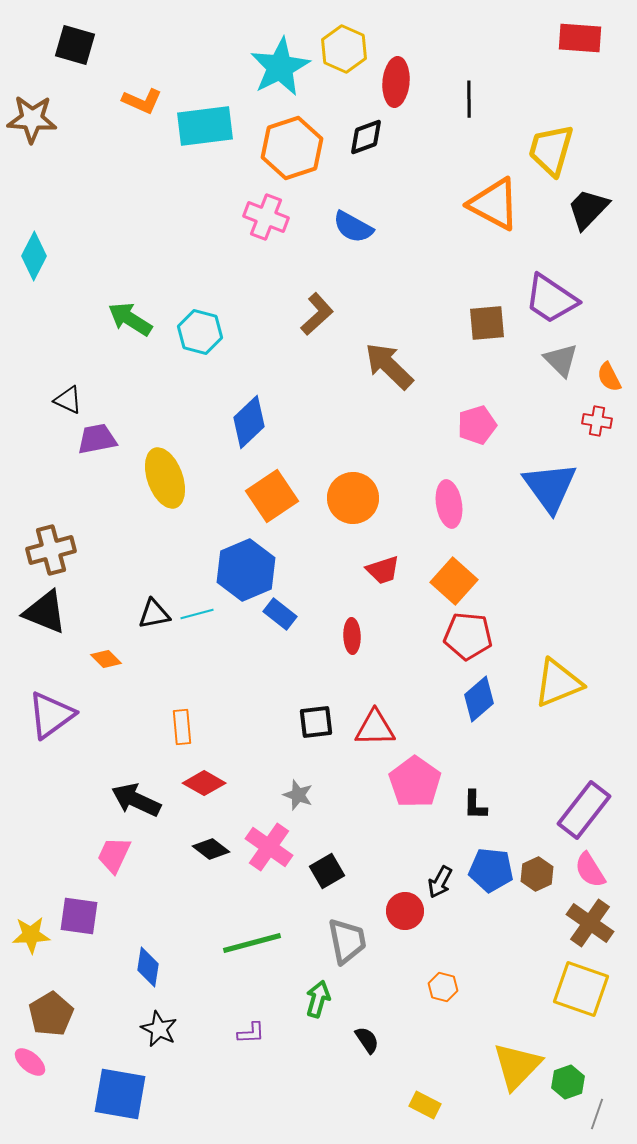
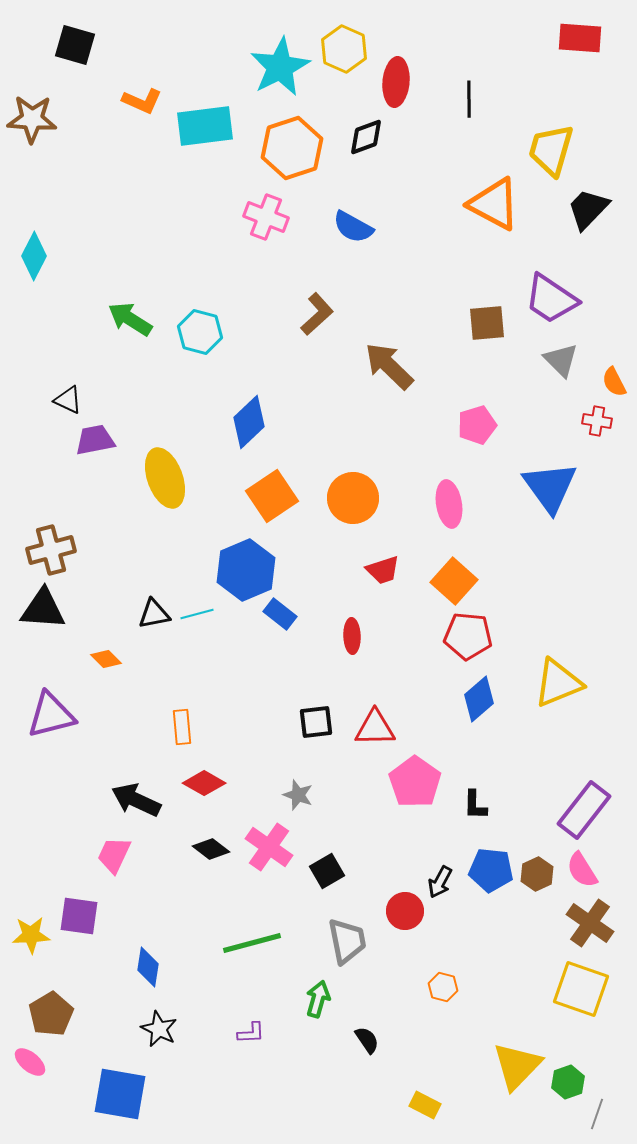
orange semicircle at (609, 377): moved 5 px right, 5 px down
purple trapezoid at (97, 439): moved 2 px left, 1 px down
black triangle at (45, 612): moved 2 px left, 3 px up; rotated 18 degrees counterclockwise
purple triangle at (51, 715): rotated 22 degrees clockwise
pink semicircle at (590, 870): moved 8 px left
